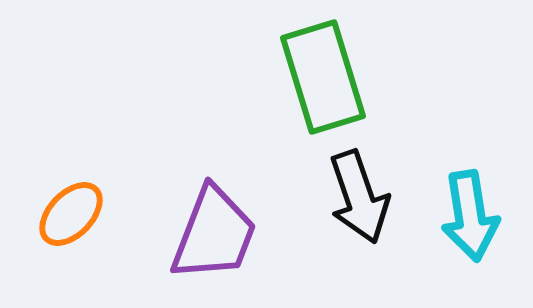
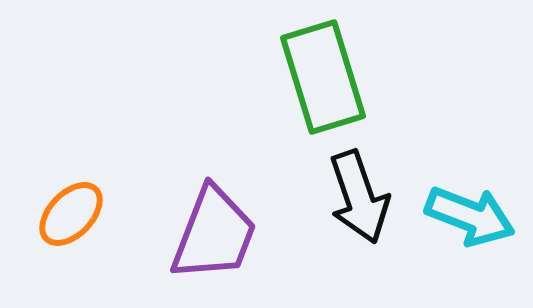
cyan arrow: rotated 60 degrees counterclockwise
